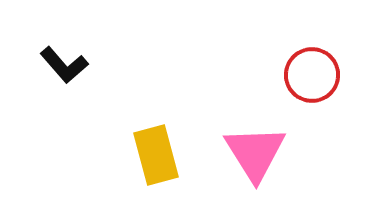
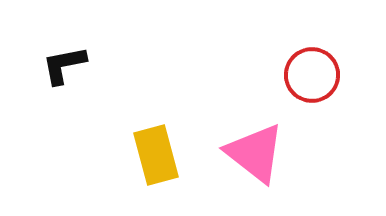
black L-shape: rotated 120 degrees clockwise
pink triangle: rotated 20 degrees counterclockwise
